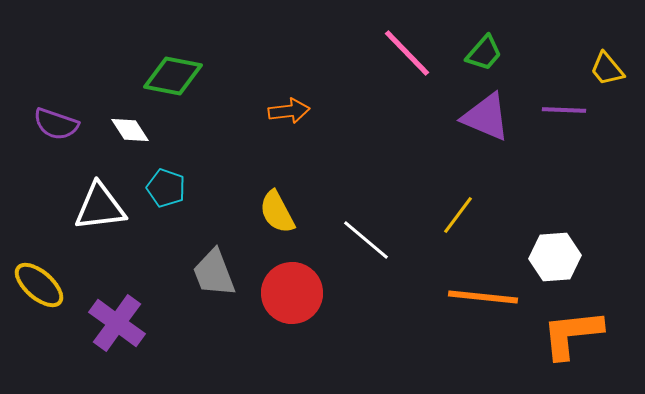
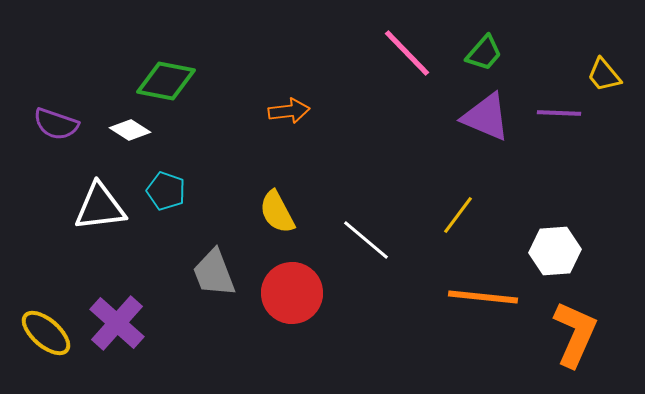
yellow trapezoid: moved 3 px left, 6 px down
green diamond: moved 7 px left, 5 px down
purple line: moved 5 px left, 3 px down
white diamond: rotated 24 degrees counterclockwise
cyan pentagon: moved 3 px down
white hexagon: moved 6 px up
yellow ellipse: moved 7 px right, 48 px down
purple cross: rotated 6 degrees clockwise
orange L-shape: moved 3 px right; rotated 120 degrees clockwise
